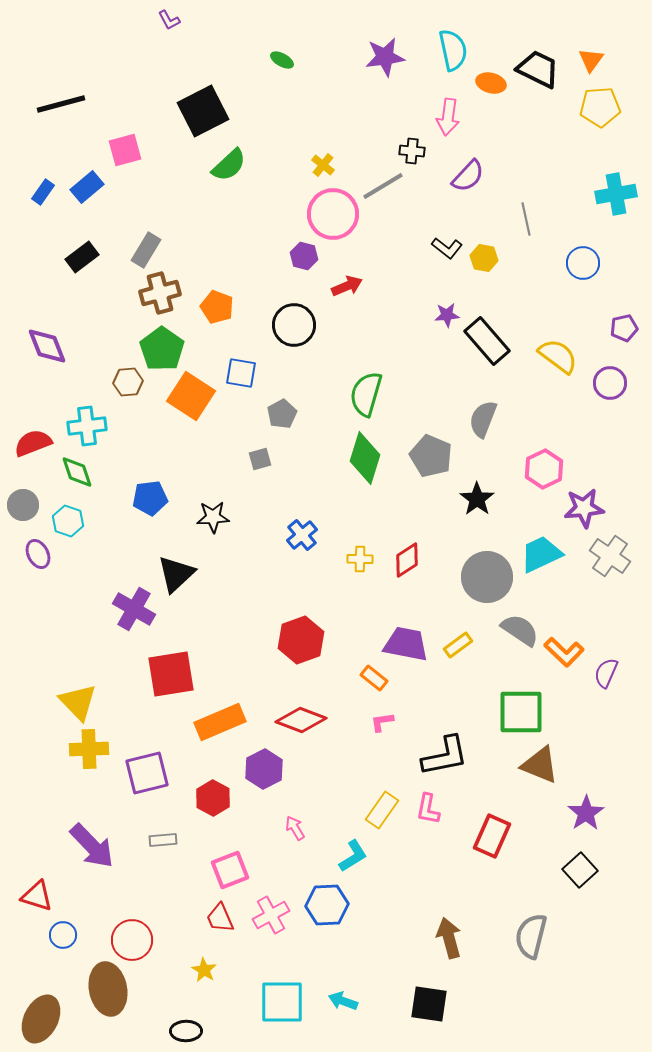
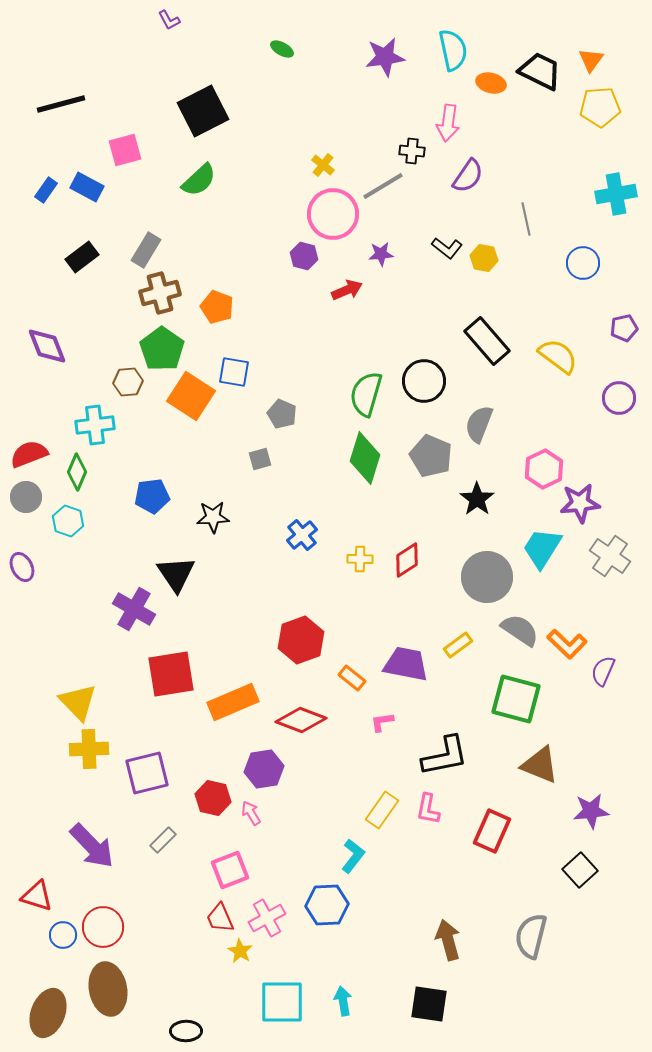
green ellipse at (282, 60): moved 11 px up
black trapezoid at (538, 69): moved 2 px right, 2 px down
pink arrow at (448, 117): moved 6 px down
green semicircle at (229, 165): moved 30 px left, 15 px down
purple semicircle at (468, 176): rotated 9 degrees counterclockwise
blue rectangle at (87, 187): rotated 68 degrees clockwise
blue rectangle at (43, 192): moved 3 px right, 2 px up
red arrow at (347, 286): moved 4 px down
purple star at (447, 315): moved 66 px left, 61 px up
black circle at (294, 325): moved 130 px right, 56 px down
blue square at (241, 373): moved 7 px left, 1 px up
purple circle at (610, 383): moved 9 px right, 15 px down
gray pentagon at (282, 414): rotated 20 degrees counterclockwise
gray semicircle at (483, 419): moved 4 px left, 5 px down
cyan cross at (87, 426): moved 8 px right, 1 px up
red semicircle at (33, 443): moved 4 px left, 11 px down
green diamond at (77, 472): rotated 42 degrees clockwise
blue pentagon at (150, 498): moved 2 px right, 2 px up
gray circle at (23, 505): moved 3 px right, 8 px up
purple star at (584, 508): moved 4 px left, 5 px up
purple ellipse at (38, 554): moved 16 px left, 13 px down
cyan trapezoid at (541, 554): moved 1 px right, 6 px up; rotated 33 degrees counterclockwise
black triangle at (176, 574): rotated 21 degrees counterclockwise
purple trapezoid at (406, 644): moved 20 px down
orange L-shape at (564, 652): moved 3 px right, 8 px up
purple semicircle at (606, 673): moved 3 px left, 2 px up
orange rectangle at (374, 678): moved 22 px left
green square at (521, 712): moved 5 px left, 13 px up; rotated 15 degrees clockwise
orange rectangle at (220, 722): moved 13 px right, 20 px up
purple hexagon at (264, 769): rotated 18 degrees clockwise
red hexagon at (213, 798): rotated 16 degrees counterclockwise
purple star at (586, 813): moved 5 px right, 2 px up; rotated 27 degrees clockwise
pink arrow at (295, 828): moved 44 px left, 15 px up
red rectangle at (492, 836): moved 5 px up
gray rectangle at (163, 840): rotated 40 degrees counterclockwise
cyan L-shape at (353, 856): rotated 20 degrees counterclockwise
pink cross at (271, 915): moved 4 px left, 3 px down
brown arrow at (449, 938): moved 1 px left, 2 px down
red circle at (132, 940): moved 29 px left, 13 px up
yellow star at (204, 970): moved 36 px right, 19 px up
cyan arrow at (343, 1001): rotated 60 degrees clockwise
brown ellipse at (41, 1019): moved 7 px right, 6 px up; rotated 6 degrees counterclockwise
